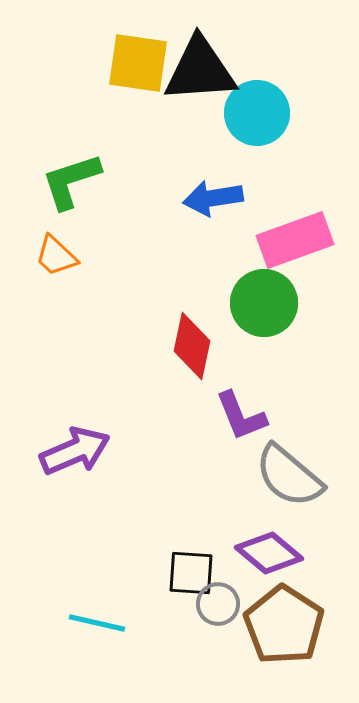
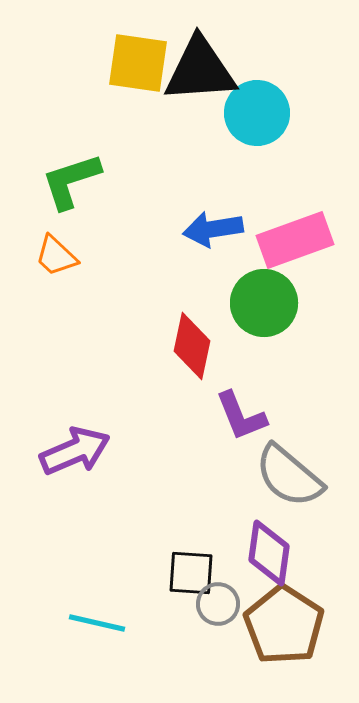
blue arrow: moved 31 px down
purple diamond: rotated 58 degrees clockwise
